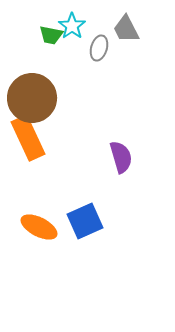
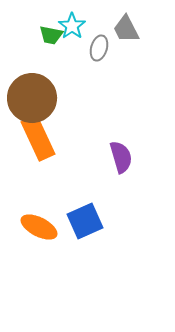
orange rectangle: moved 10 px right
